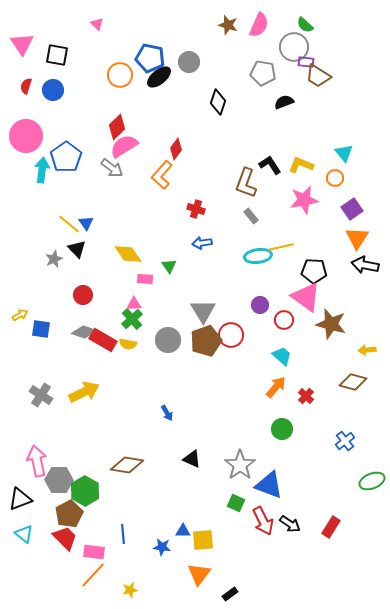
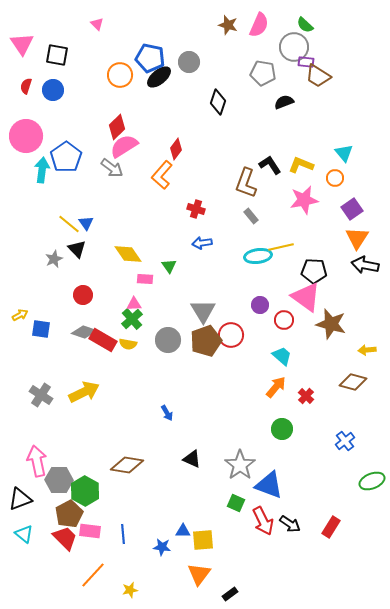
pink rectangle at (94, 552): moved 4 px left, 21 px up
